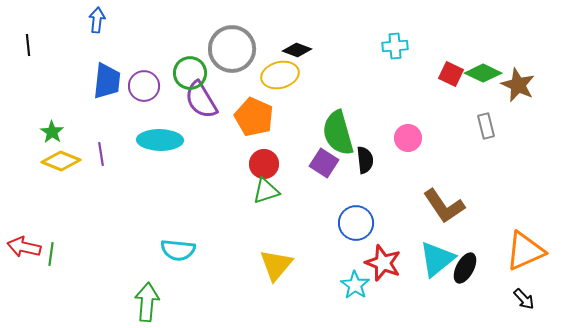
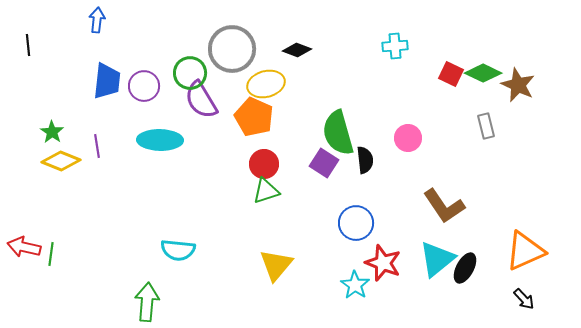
yellow ellipse: moved 14 px left, 9 px down
purple line: moved 4 px left, 8 px up
